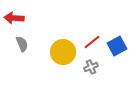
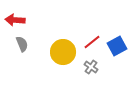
red arrow: moved 1 px right, 2 px down
gray cross: rotated 32 degrees counterclockwise
